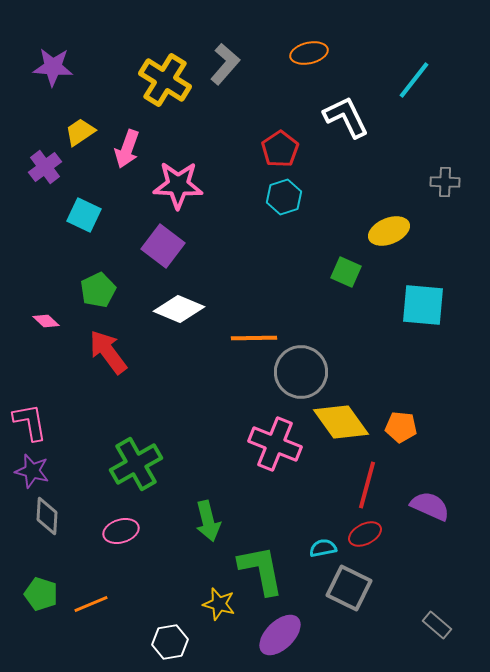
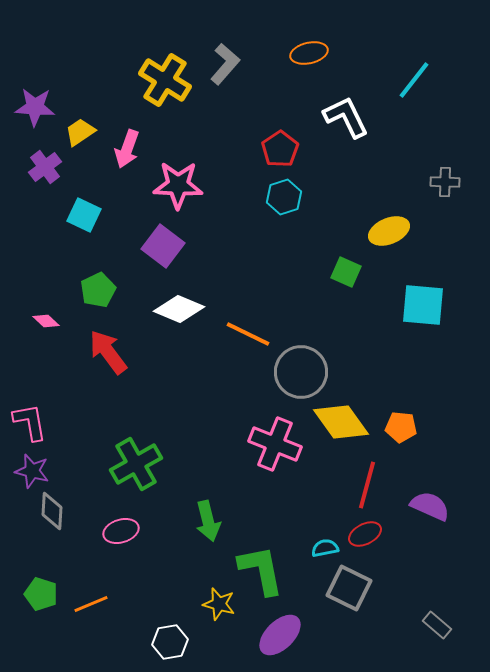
purple star at (53, 67): moved 18 px left, 40 px down
orange line at (254, 338): moved 6 px left, 4 px up; rotated 27 degrees clockwise
gray diamond at (47, 516): moved 5 px right, 5 px up
cyan semicircle at (323, 548): moved 2 px right
